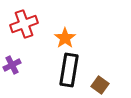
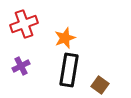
orange star: rotated 15 degrees clockwise
purple cross: moved 9 px right, 1 px down
